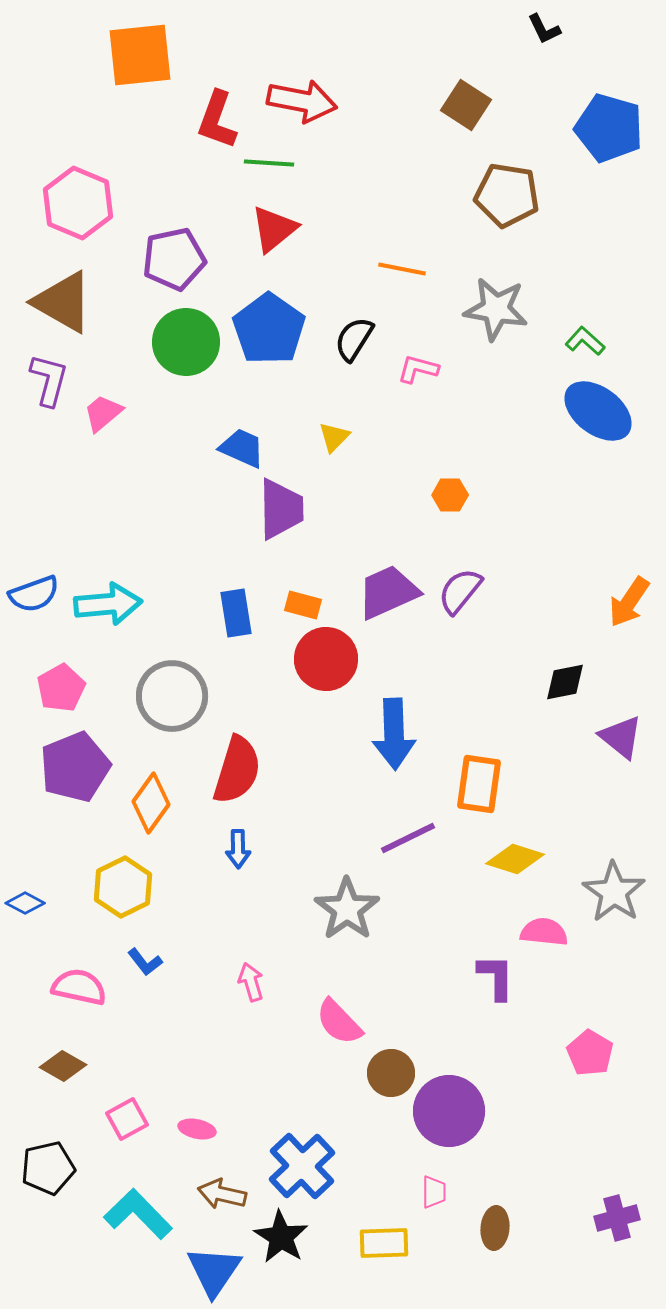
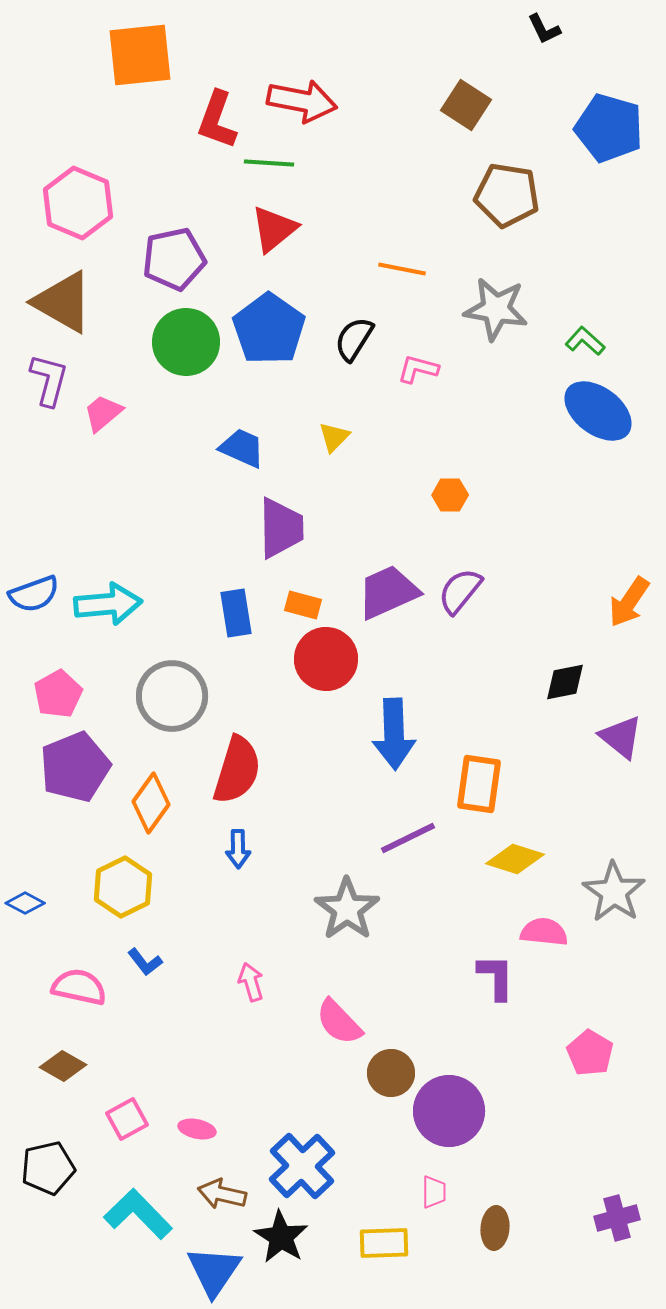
purple trapezoid at (281, 509): moved 19 px down
pink pentagon at (61, 688): moved 3 px left, 6 px down
